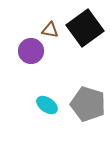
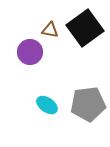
purple circle: moved 1 px left, 1 px down
gray pentagon: rotated 24 degrees counterclockwise
